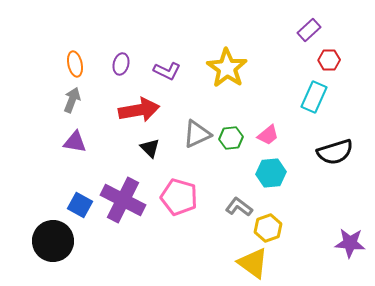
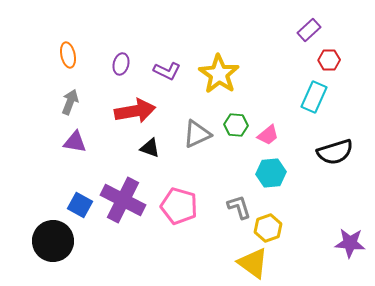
orange ellipse: moved 7 px left, 9 px up
yellow star: moved 8 px left, 6 px down
gray arrow: moved 2 px left, 2 px down
red arrow: moved 4 px left, 1 px down
green hexagon: moved 5 px right, 13 px up; rotated 10 degrees clockwise
black triangle: rotated 25 degrees counterclockwise
pink pentagon: moved 9 px down
gray L-shape: rotated 36 degrees clockwise
